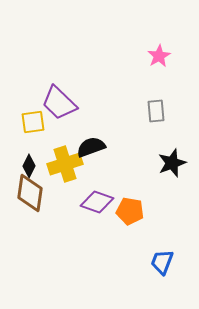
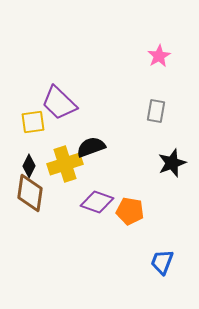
gray rectangle: rotated 15 degrees clockwise
